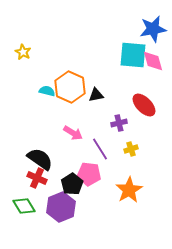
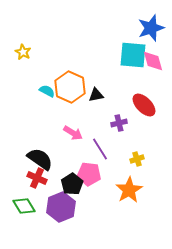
blue star: moved 2 px left, 1 px up; rotated 8 degrees counterclockwise
cyan semicircle: rotated 14 degrees clockwise
yellow cross: moved 6 px right, 10 px down
